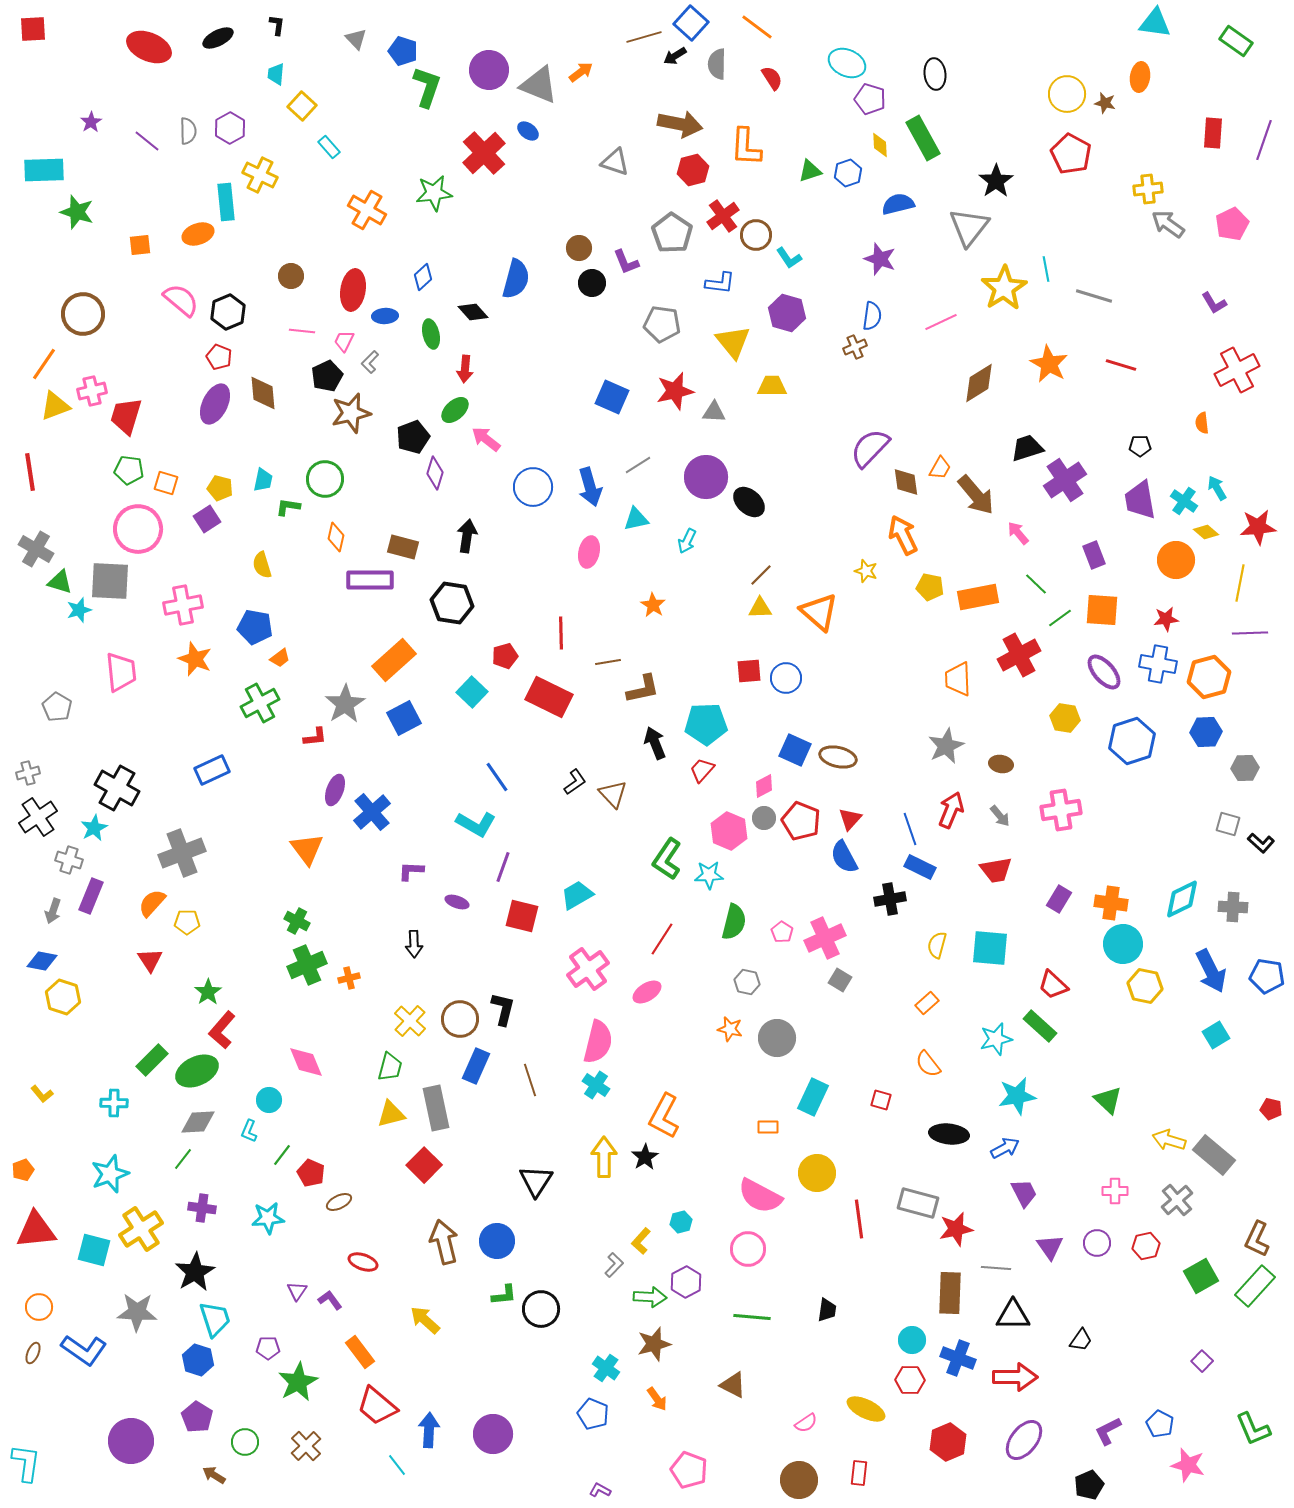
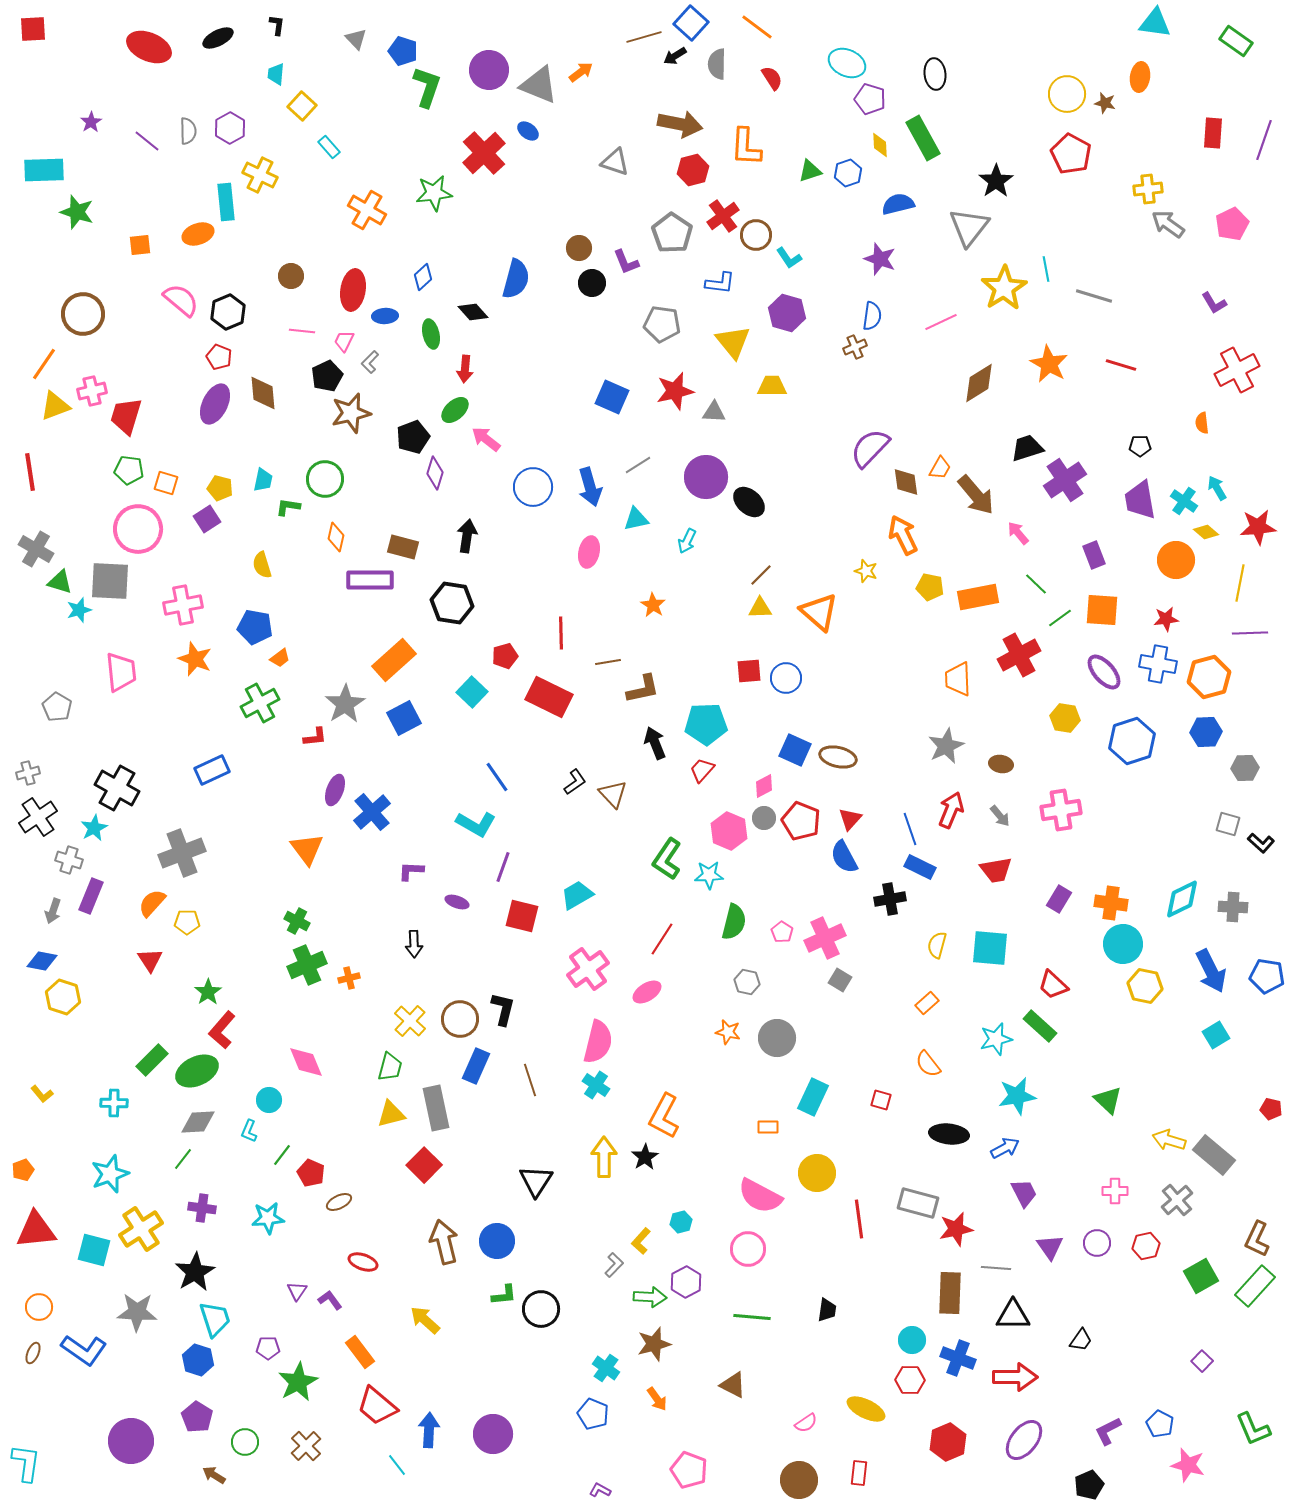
orange star at (730, 1029): moved 2 px left, 3 px down
